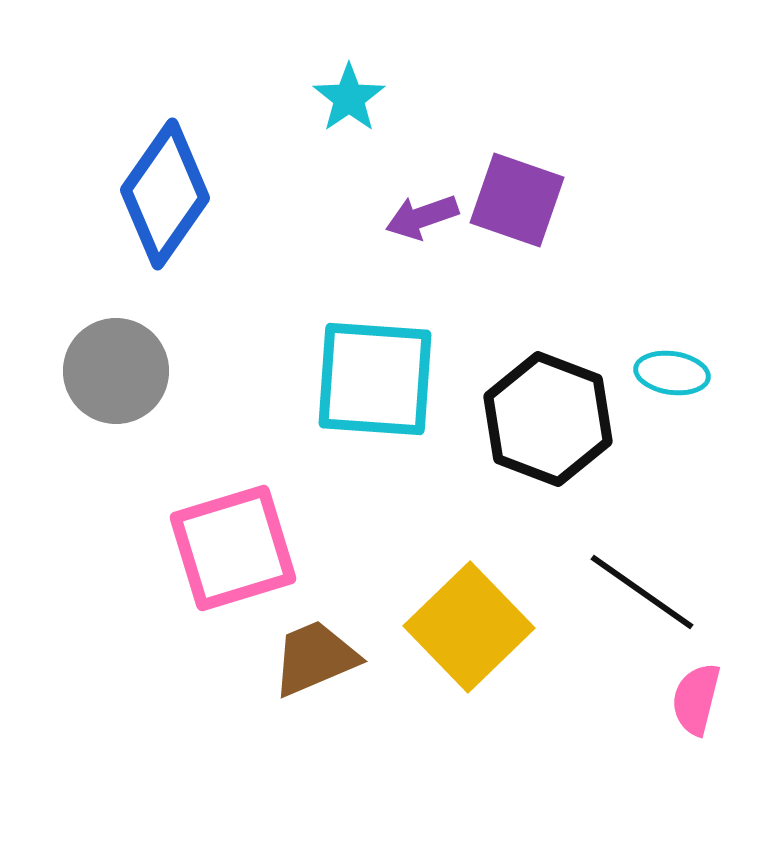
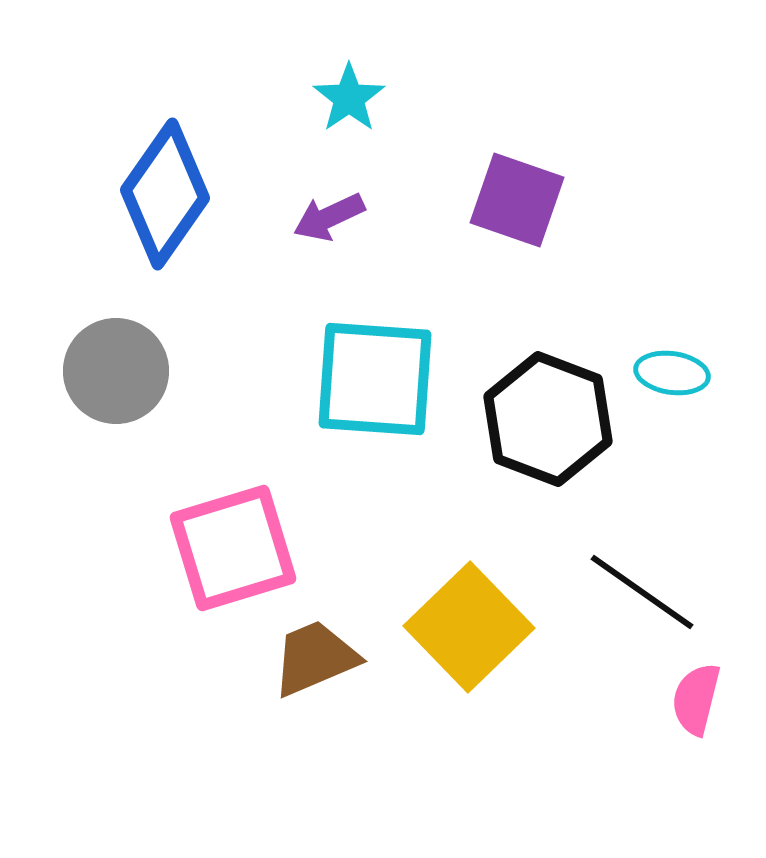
purple arrow: moved 93 px left; rotated 6 degrees counterclockwise
